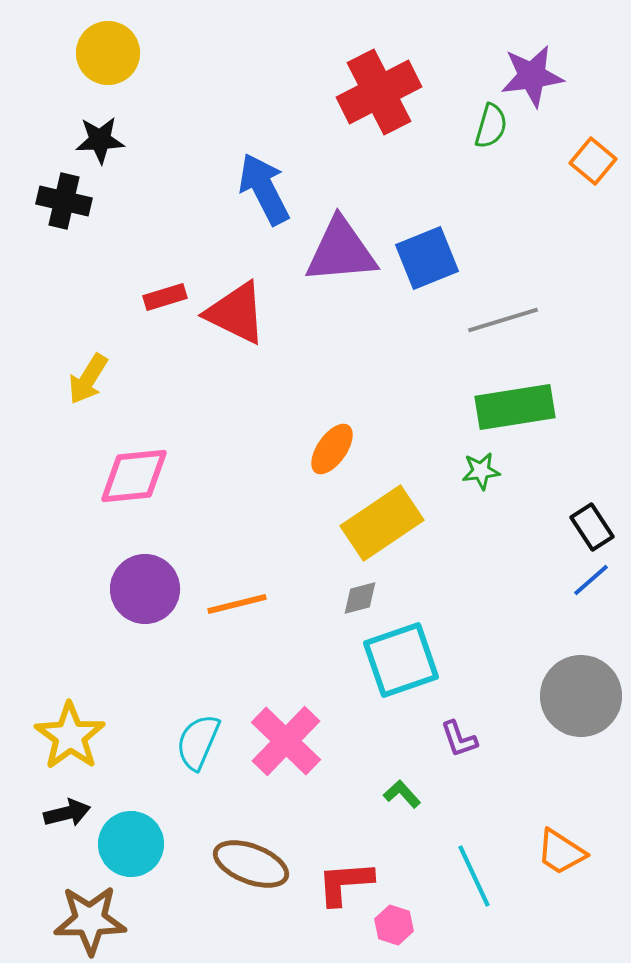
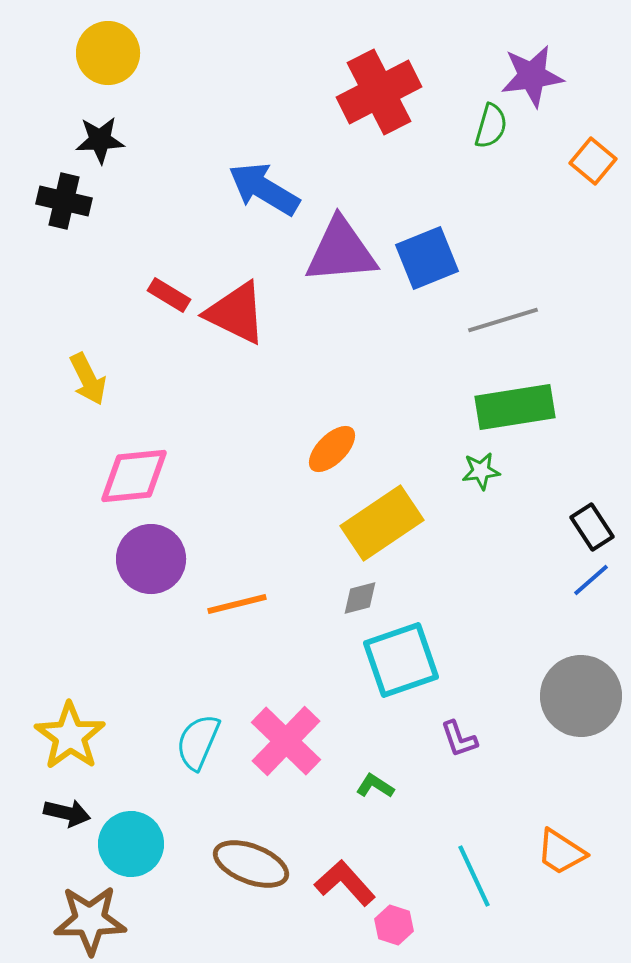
blue arrow: rotated 32 degrees counterclockwise
red rectangle: moved 4 px right, 2 px up; rotated 48 degrees clockwise
yellow arrow: rotated 58 degrees counterclockwise
orange ellipse: rotated 10 degrees clockwise
purple circle: moved 6 px right, 30 px up
green L-shape: moved 27 px left, 8 px up; rotated 15 degrees counterclockwise
black arrow: rotated 27 degrees clockwise
red L-shape: rotated 52 degrees clockwise
